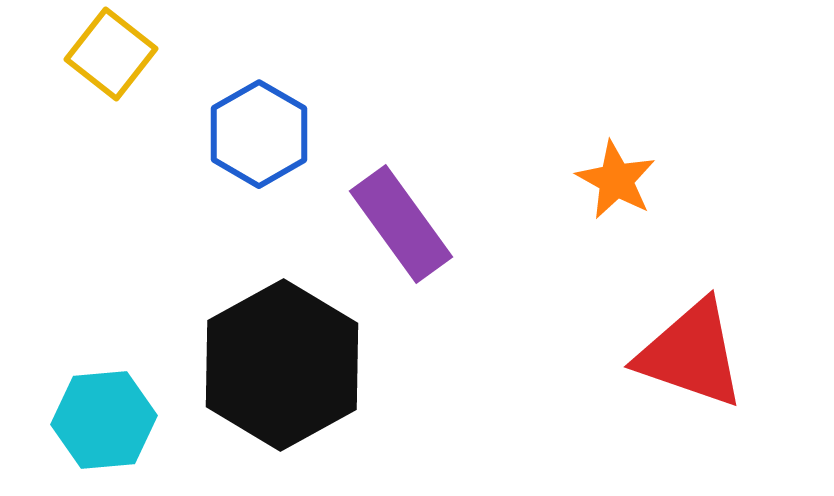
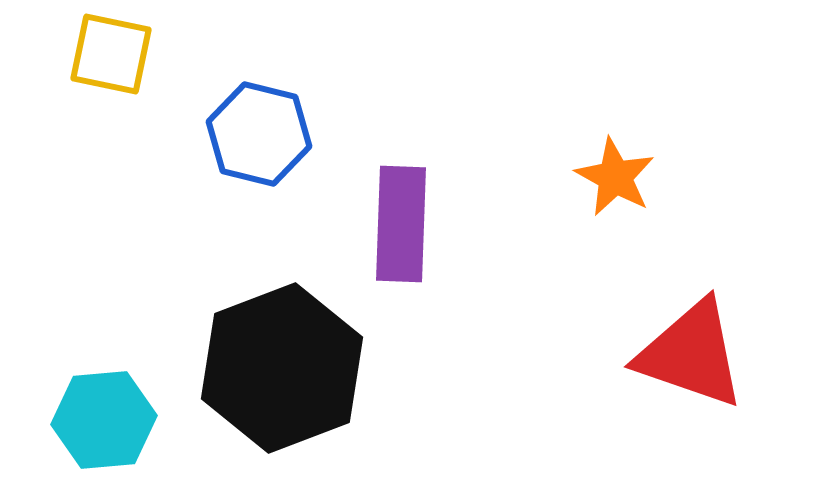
yellow square: rotated 26 degrees counterclockwise
blue hexagon: rotated 16 degrees counterclockwise
orange star: moved 1 px left, 3 px up
purple rectangle: rotated 38 degrees clockwise
black hexagon: moved 3 px down; rotated 8 degrees clockwise
